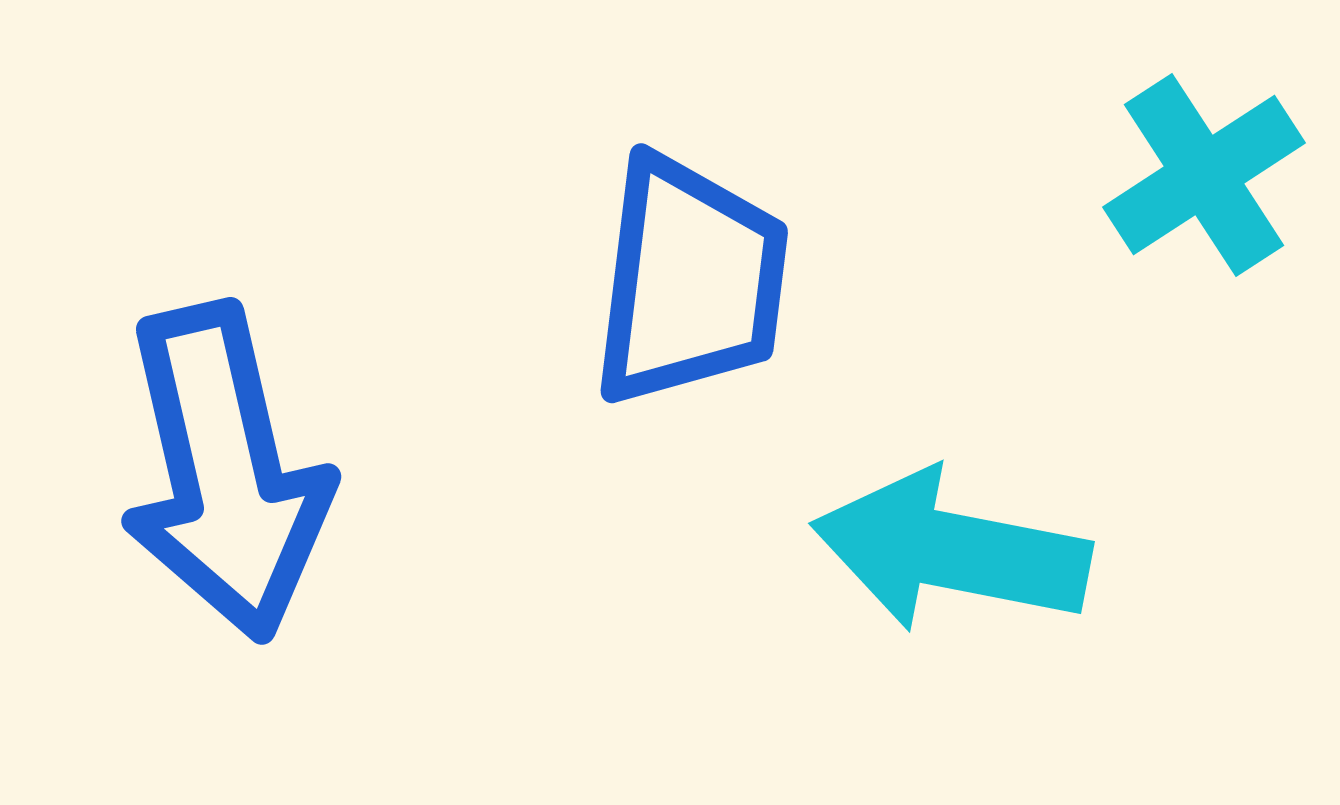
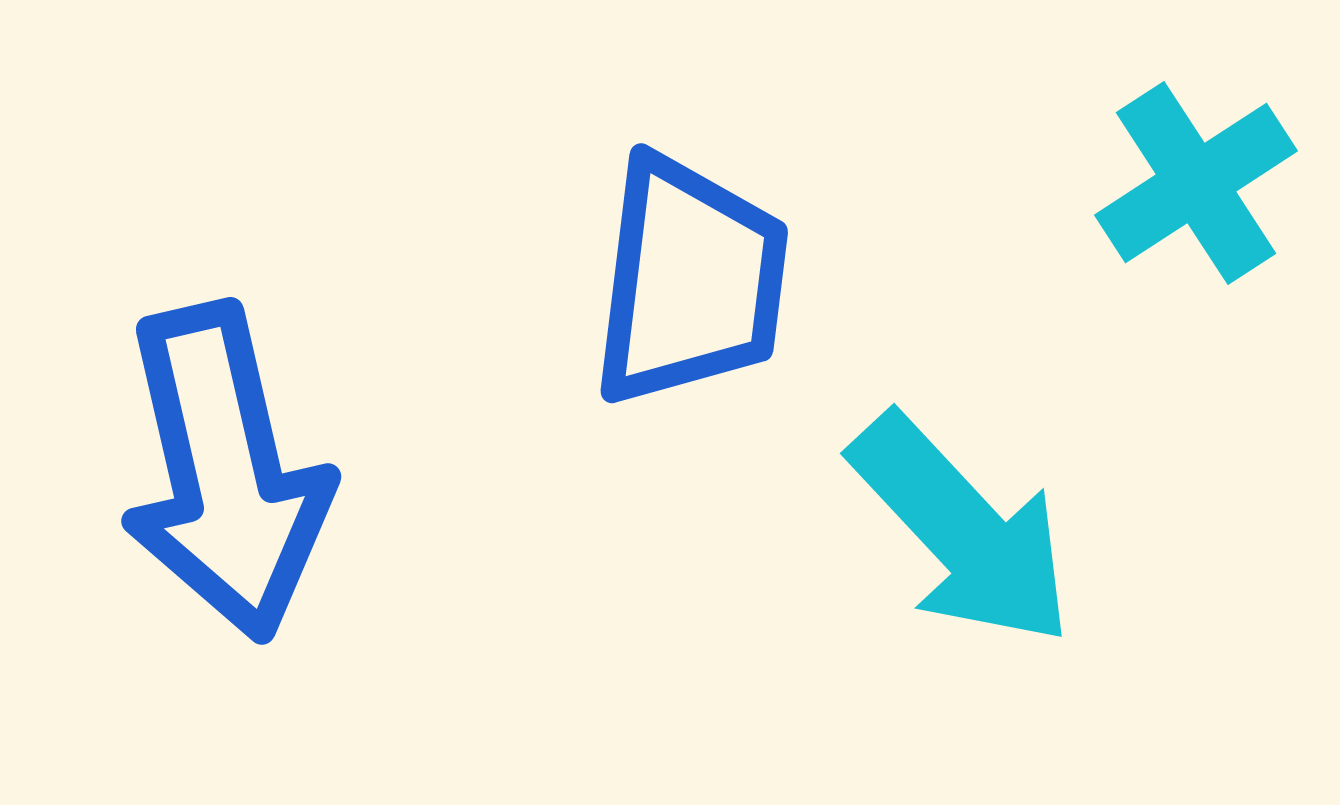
cyan cross: moved 8 px left, 8 px down
cyan arrow: moved 11 px right, 21 px up; rotated 144 degrees counterclockwise
